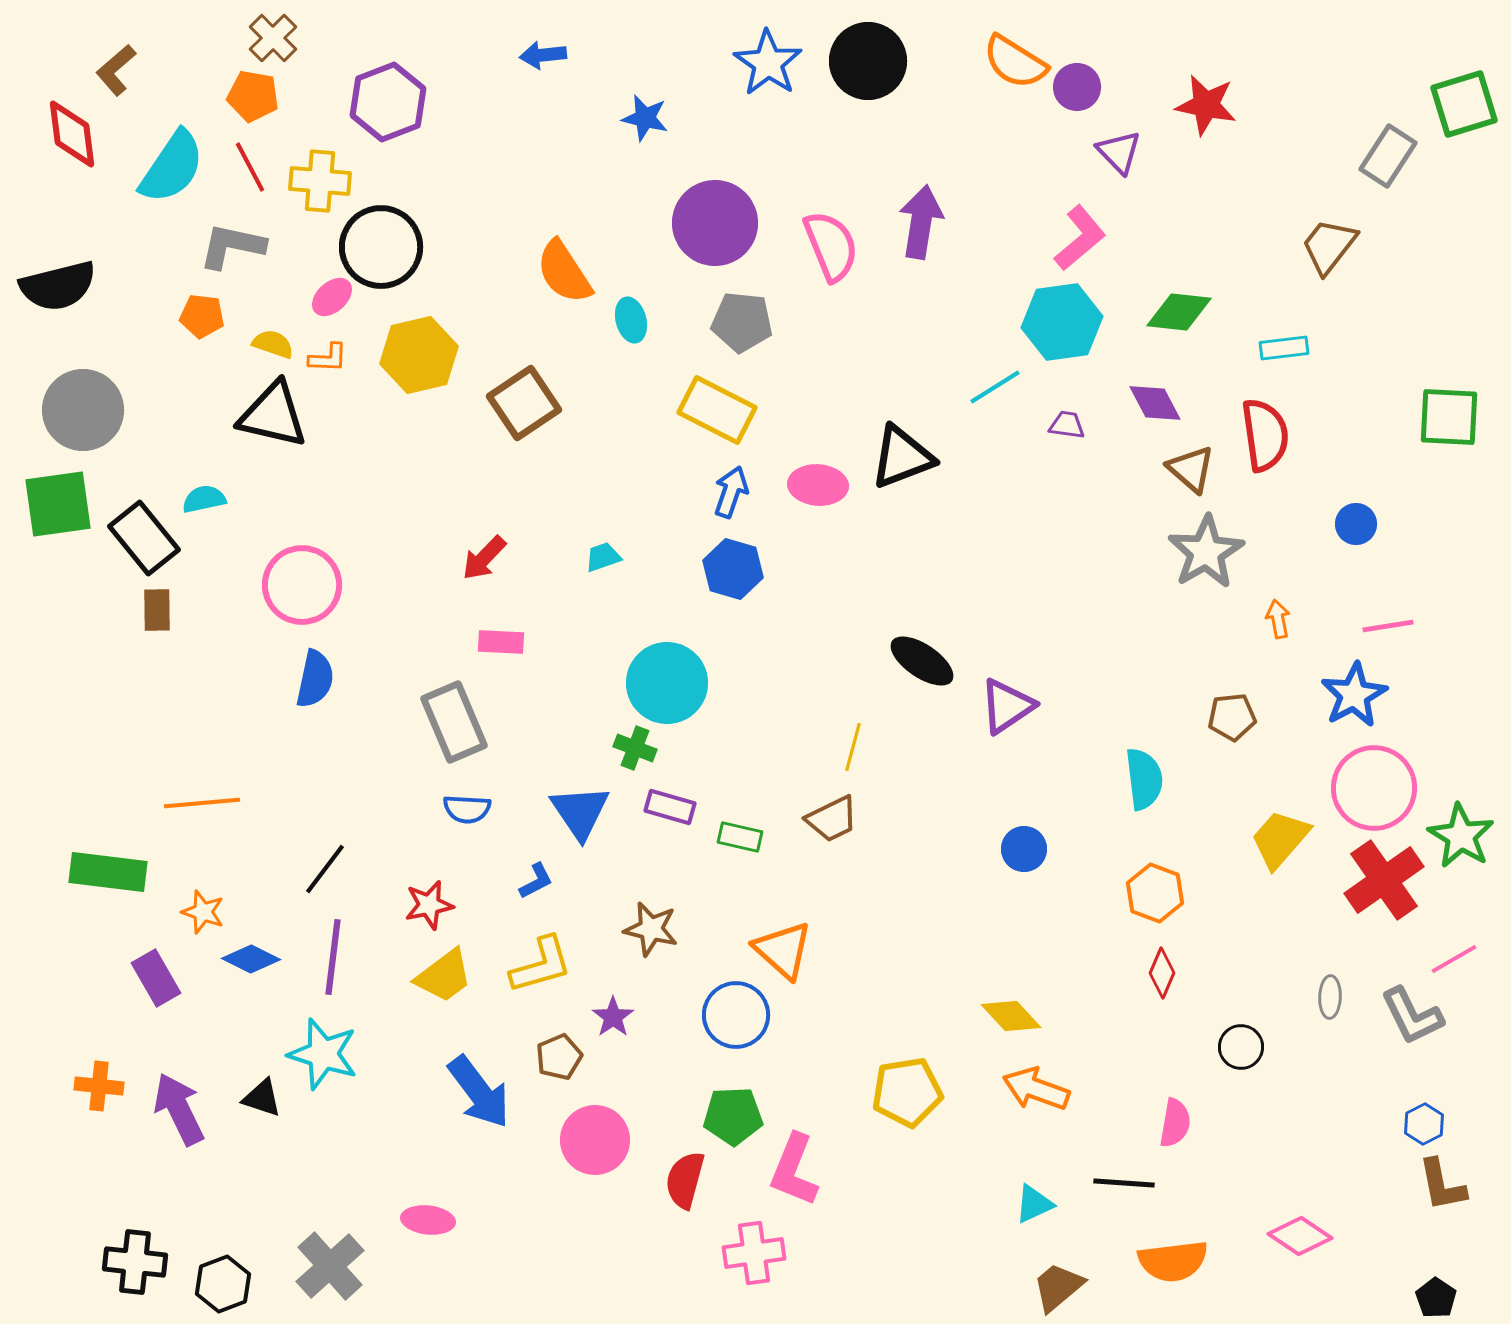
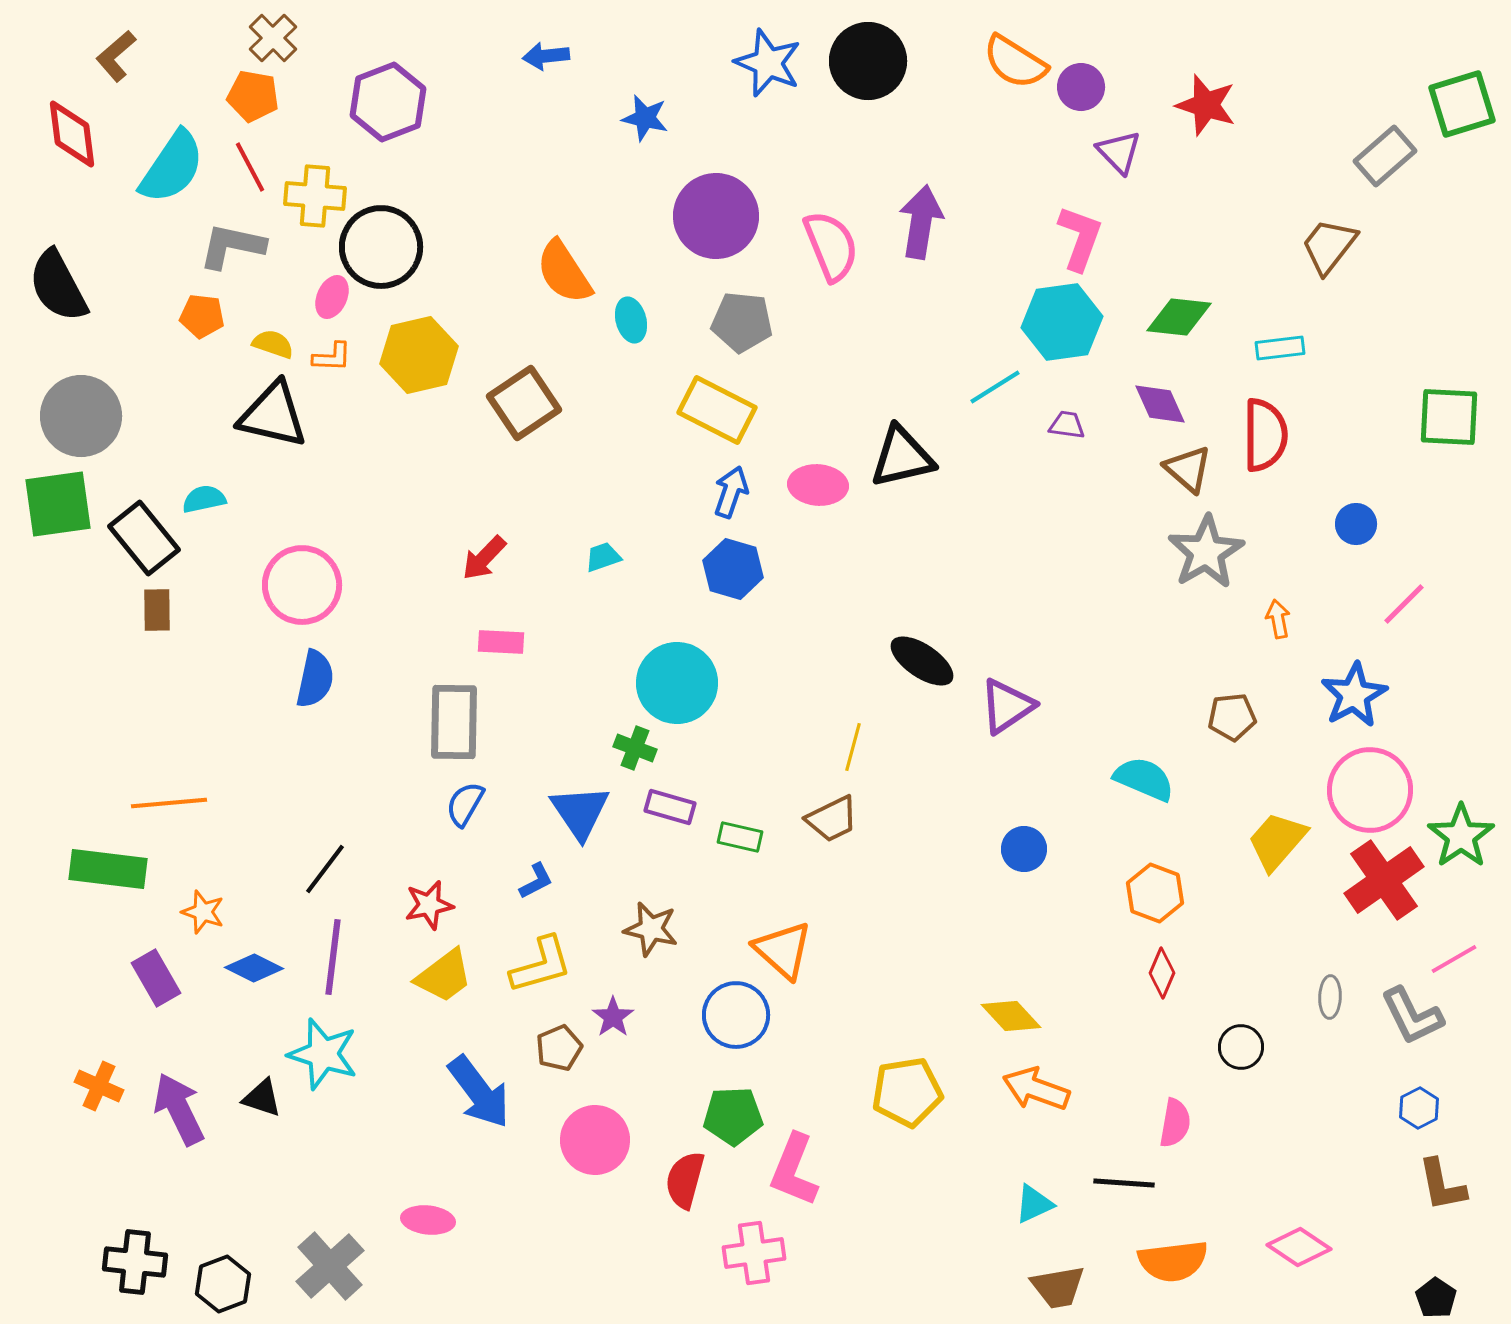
blue arrow at (543, 55): moved 3 px right, 1 px down
blue star at (768, 63): rotated 12 degrees counterclockwise
brown L-shape at (116, 70): moved 14 px up
purple circle at (1077, 87): moved 4 px right
green square at (1464, 104): moved 2 px left
red star at (1206, 105): rotated 6 degrees clockwise
gray rectangle at (1388, 156): moved 3 px left; rotated 16 degrees clockwise
yellow cross at (320, 181): moved 5 px left, 15 px down
purple circle at (715, 223): moved 1 px right, 7 px up
pink L-shape at (1080, 238): rotated 30 degrees counterclockwise
black semicircle at (58, 286): rotated 76 degrees clockwise
pink ellipse at (332, 297): rotated 24 degrees counterclockwise
green diamond at (1179, 312): moved 5 px down
cyan rectangle at (1284, 348): moved 4 px left
orange L-shape at (328, 358): moved 4 px right, 1 px up
purple diamond at (1155, 403): moved 5 px right, 1 px down; rotated 4 degrees clockwise
gray circle at (83, 410): moved 2 px left, 6 px down
red semicircle at (1265, 435): rotated 8 degrees clockwise
black triangle at (902, 457): rotated 8 degrees clockwise
brown triangle at (1191, 469): moved 3 px left
pink line at (1388, 626): moved 16 px right, 22 px up; rotated 36 degrees counterclockwise
cyan circle at (667, 683): moved 10 px right
gray rectangle at (454, 722): rotated 24 degrees clockwise
cyan semicircle at (1144, 779): rotated 60 degrees counterclockwise
pink circle at (1374, 788): moved 4 px left, 2 px down
orange line at (202, 803): moved 33 px left
blue semicircle at (467, 809): moved 2 px left, 5 px up; rotated 117 degrees clockwise
green star at (1461, 836): rotated 6 degrees clockwise
yellow trapezoid at (1280, 839): moved 3 px left, 2 px down
green rectangle at (108, 872): moved 3 px up
blue diamond at (251, 959): moved 3 px right, 9 px down
brown pentagon at (559, 1057): moved 9 px up
orange cross at (99, 1086): rotated 18 degrees clockwise
blue hexagon at (1424, 1124): moved 5 px left, 16 px up
pink diamond at (1300, 1236): moved 1 px left, 11 px down
brown trapezoid at (1058, 1287): rotated 150 degrees counterclockwise
